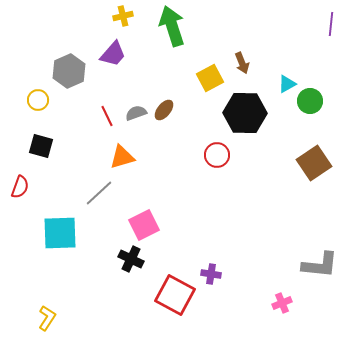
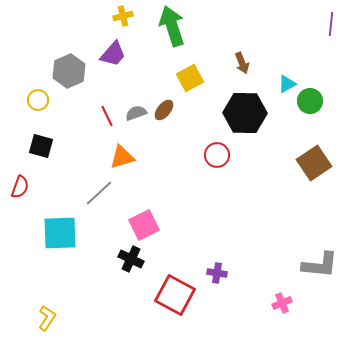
yellow square: moved 20 px left
purple cross: moved 6 px right, 1 px up
